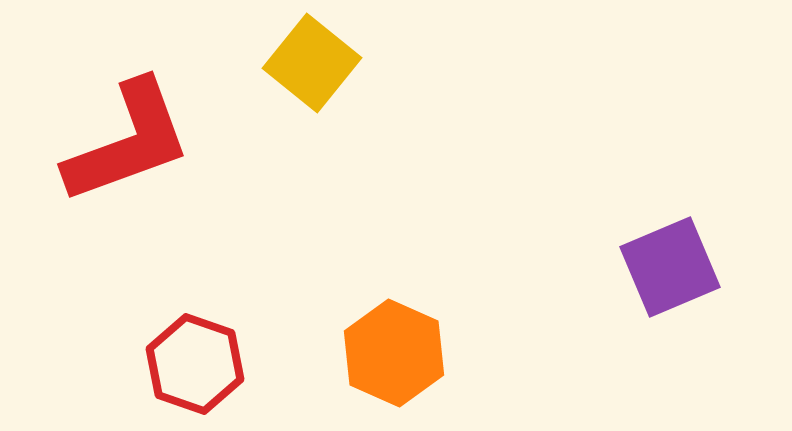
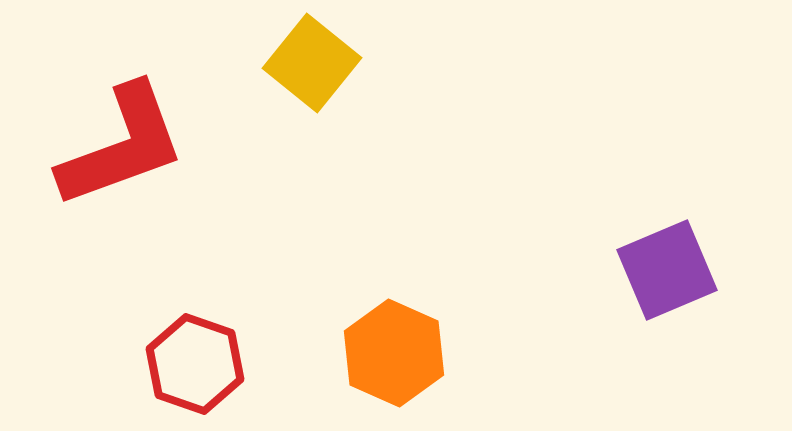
red L-shape: moved 6 px left, 4 px down
purple square: moved 3 px left, 3 px down
